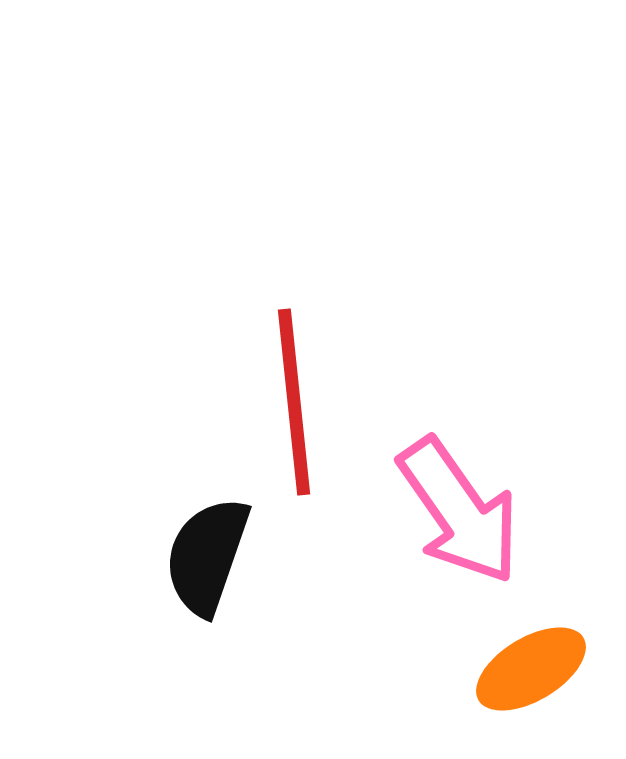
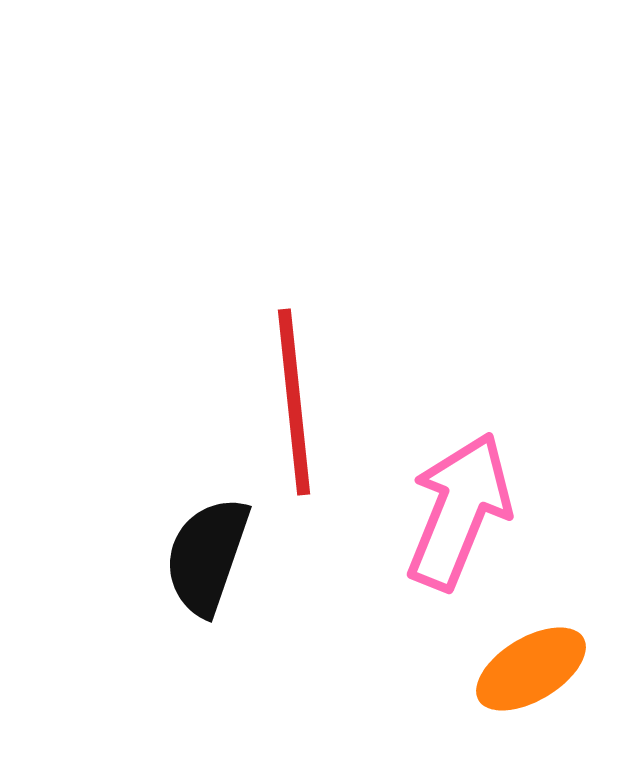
pink arrow: rotated 123 degrees counterclockwise
